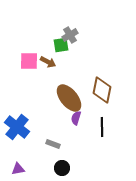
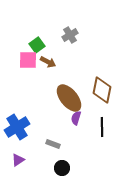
green square: moved 24 px left; rotated 28 degrees counterclockwise
pink square: moved 1 px left, 1 px up
blue cross: rotated 20 degrees clockwise
purple triangle: moved 9 px up; rotated 24 degrees counterclockwise
